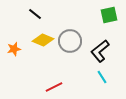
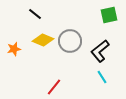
red line: rotated 24 degrees counterclockwise
